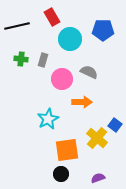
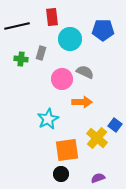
red rectangle: rotated 24 degrees clockwise
gray rectangle: moved 2 px left, 7 px up
gray semicircle: moved 4 px left
